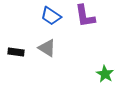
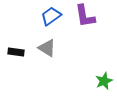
blue trapezoid: rotated 110 degrees clockwise
green star: moved 1 px left, 7 px down; rotated 18 degrees clockwise
